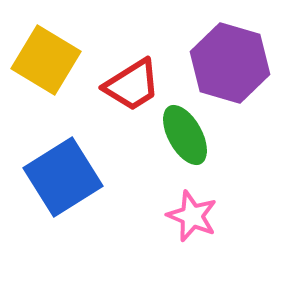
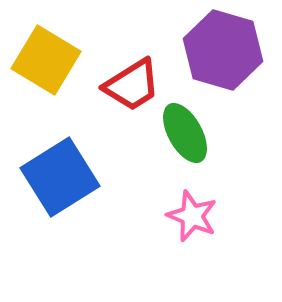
purple hexagon: moved 7 px left, 13 px up
green ellipse: moved 2 px up
blue square: moved 3 px left
